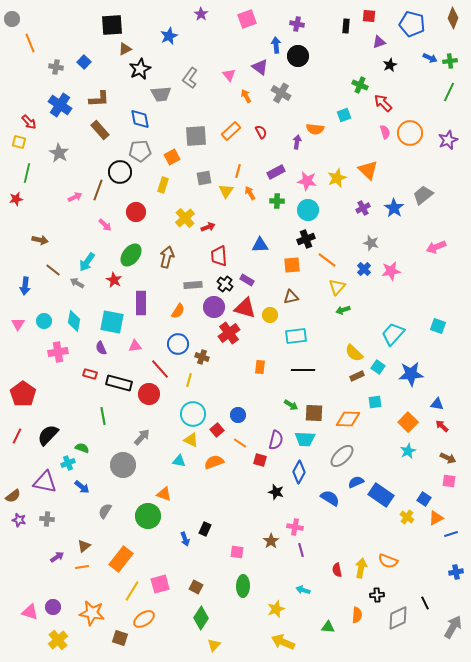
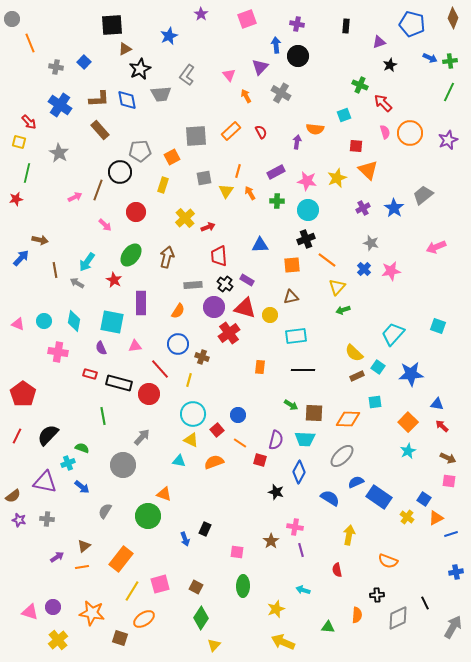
red square at (369, 16): moved 13 px left, 130 px down
purple triangle at (260, 67): rotated 36 degrees clockwise
gray L-shape at (190, 78): moved 3 px left, 3 px up
blue diamond at (140, 119): moved 13 px left, 19 px up
brown line at (53, 270): moved 2 px right; rotated 42 degrees clockwise
blue arrow at (25, 286): moved 4 px left, 28 px up; rotated 144 degrees counterclockwise
pink triangle at (18, 324): rotated 40 degrees counterclockwise
pink cross at (58, 352): rotated 18 degrees clockwise
blue rectangle at (381, 495): moved 2 px left, 2 px down
yellow arrow at (361, 568): moved 12 px left, 33 px up
